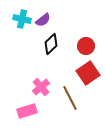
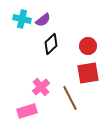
red circle: moved 2 px right
red square: rotated 25 degrees clockwise
